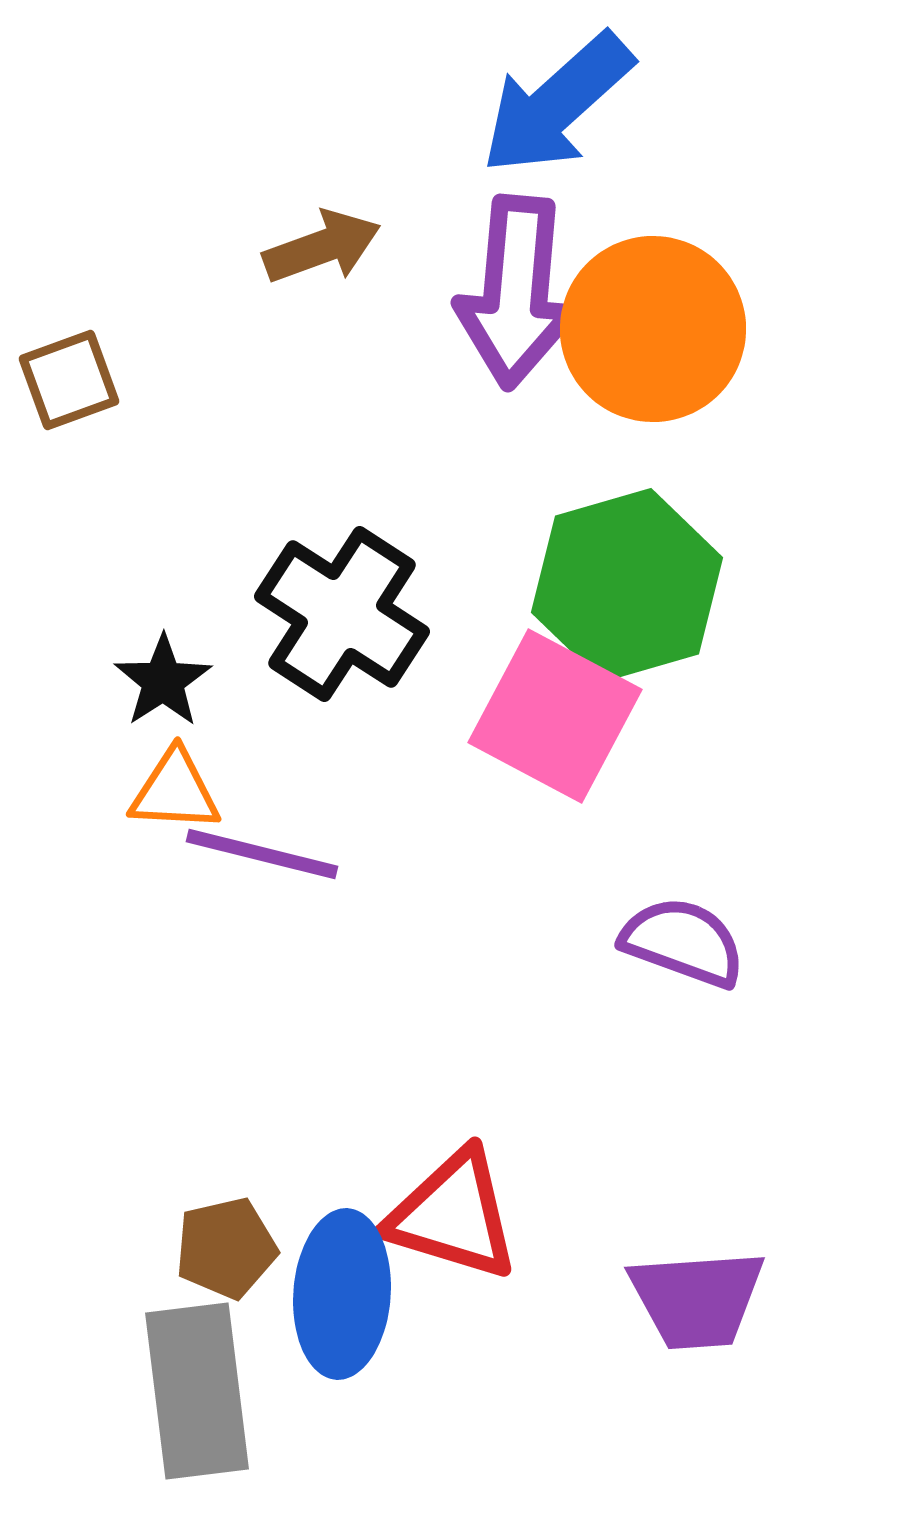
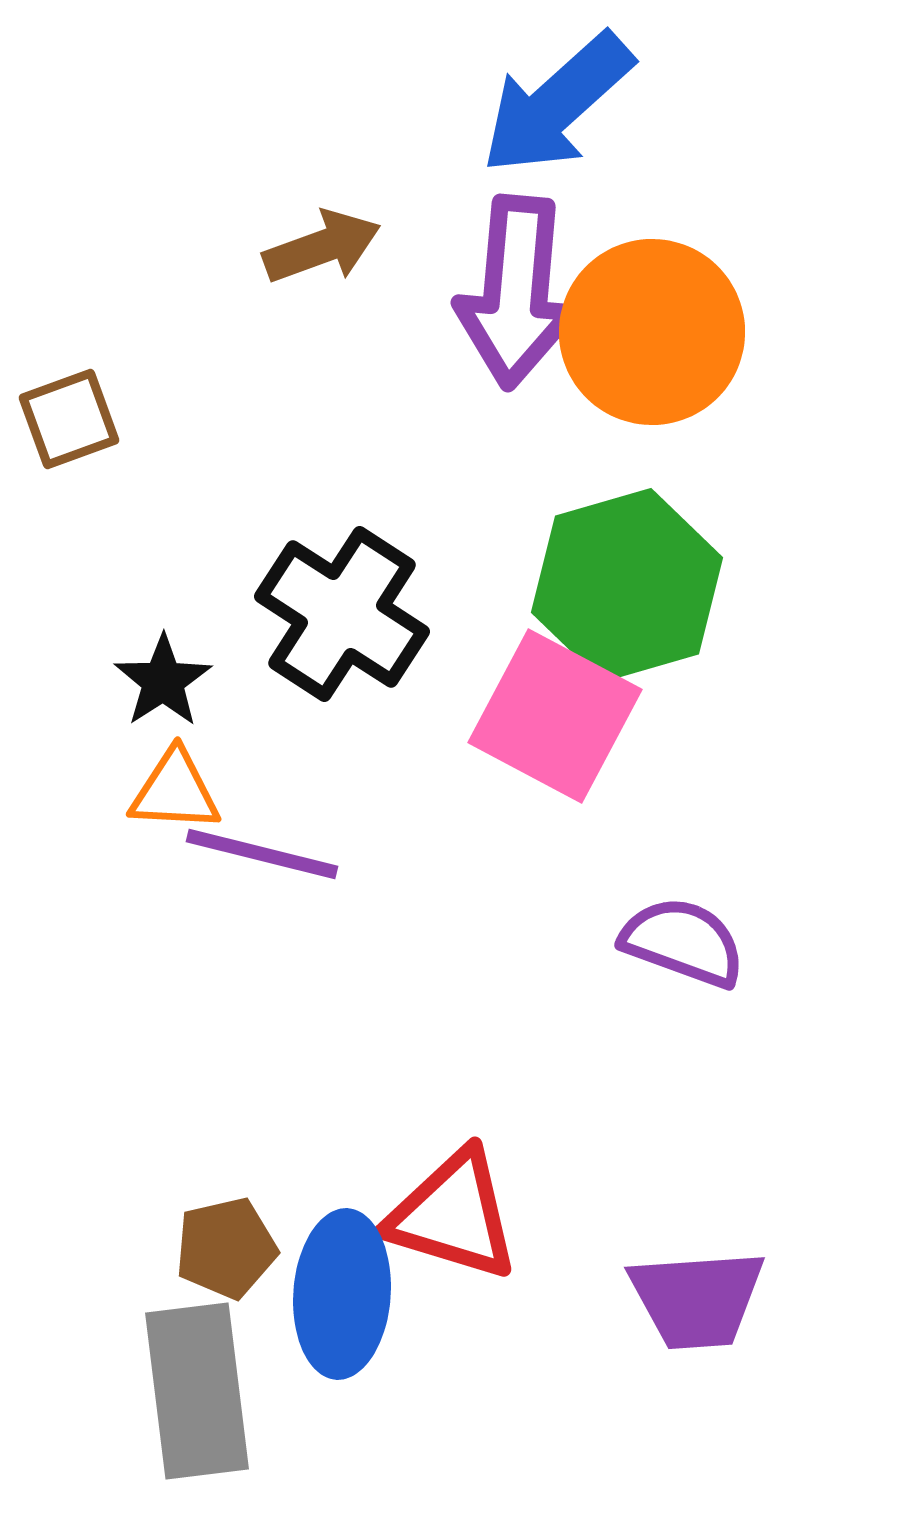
orange circle: moved 1 px left, 3 px down
brown square: moved 39 px down
